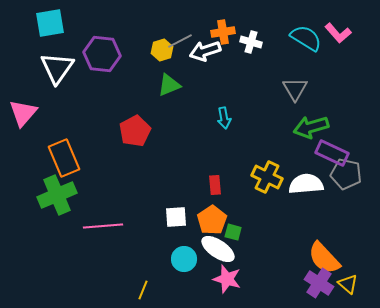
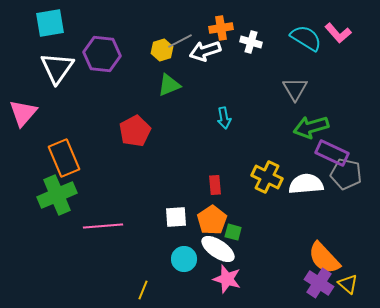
orange cross: moved 2 px left, 4 px up
